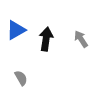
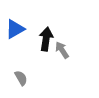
blue triangle: moved 1 px left, 1 px up
gray arrow: moved 19 px left, 11 px down
